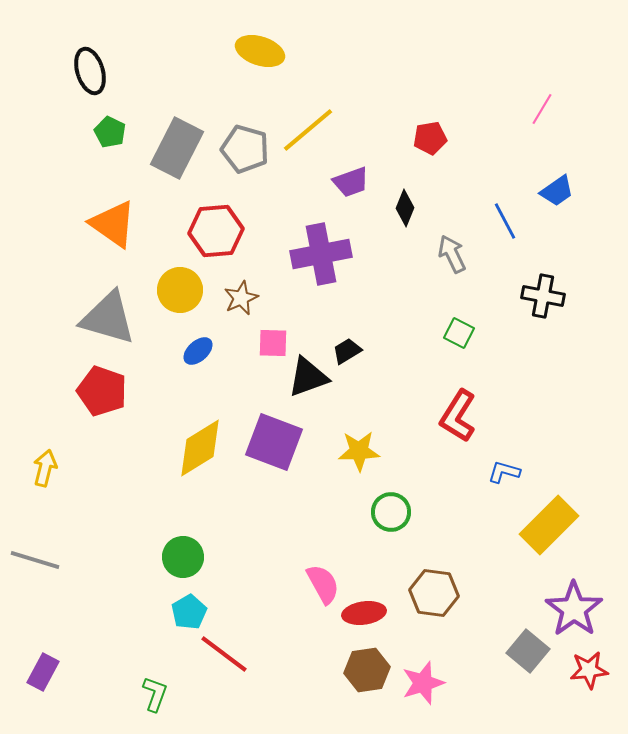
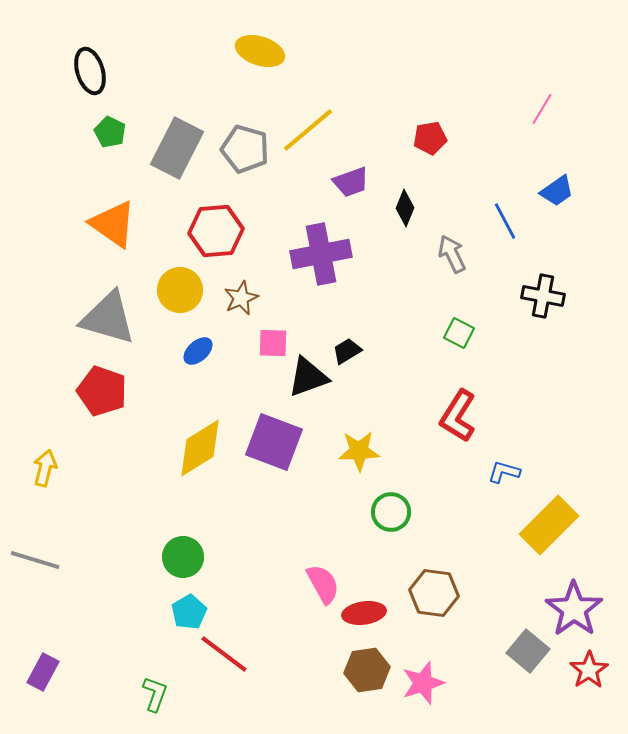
red star at (589, 670): rotated 27 degrees counterclockwise
